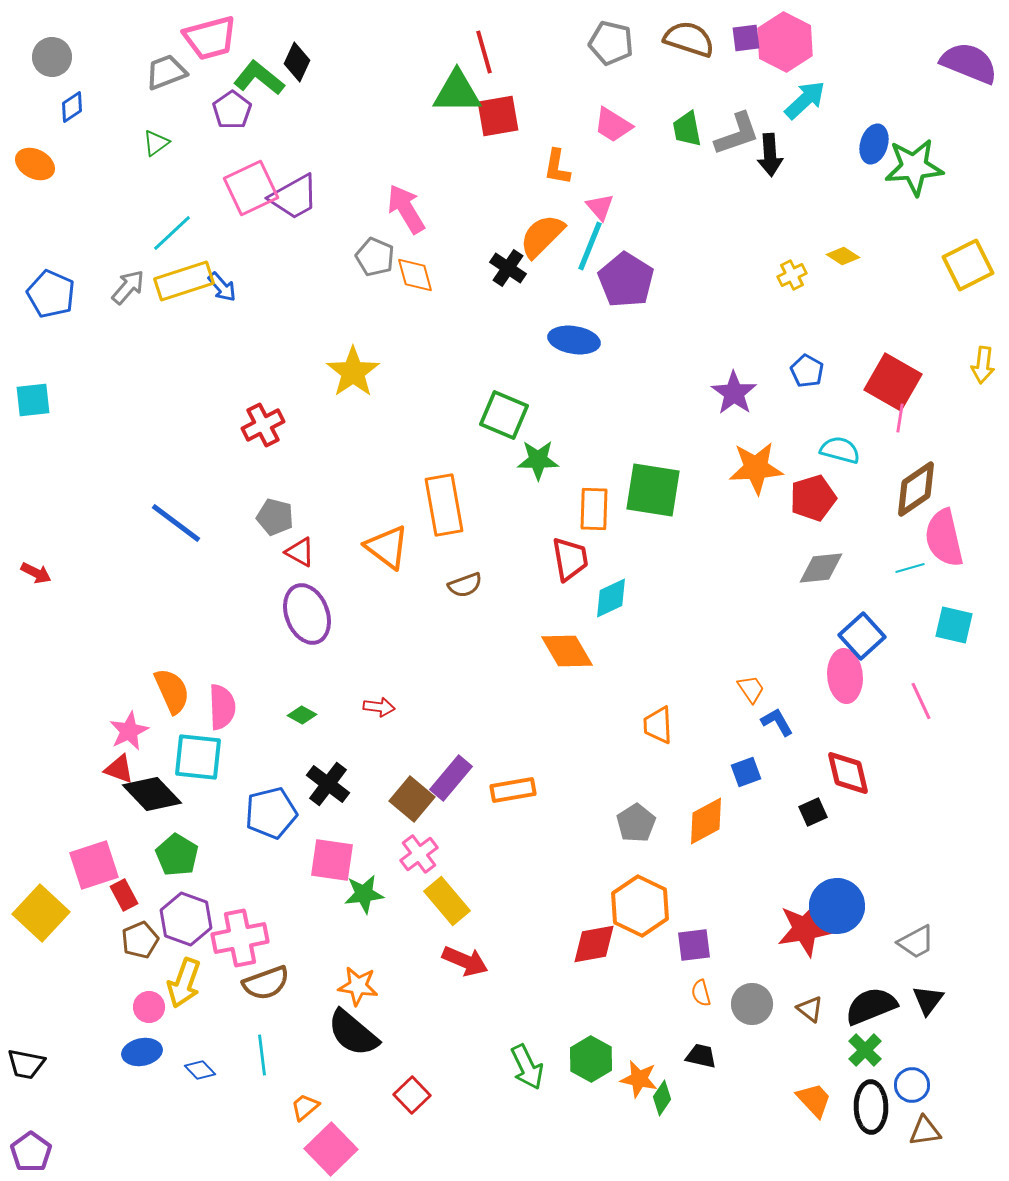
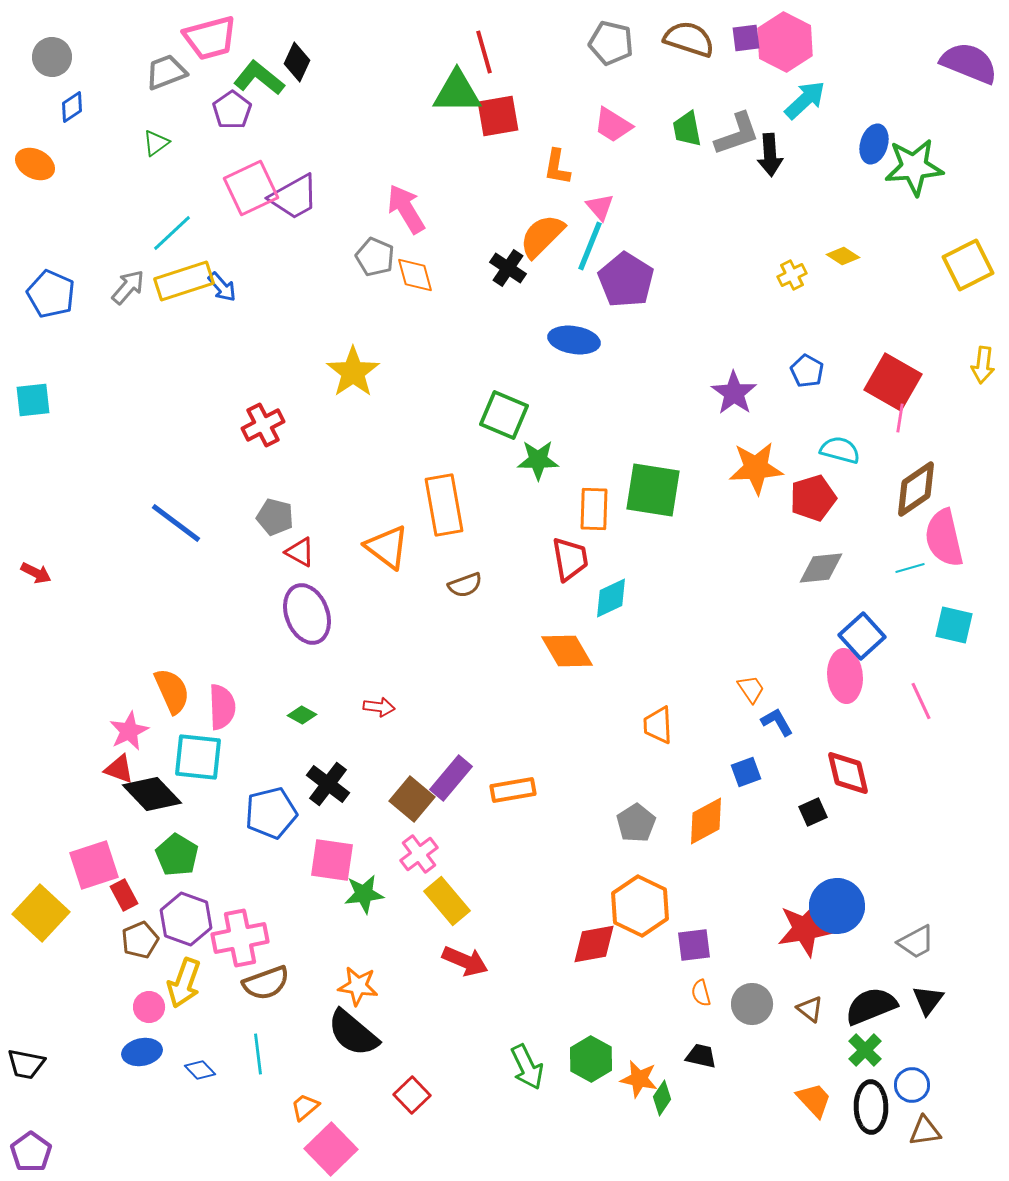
cyan line at (262, 1055): moved 4 px left, 1 px up
